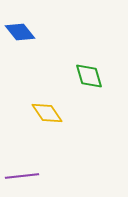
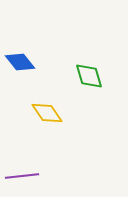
blue diamond: moved 30 px down
